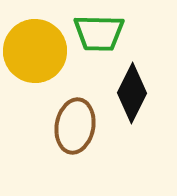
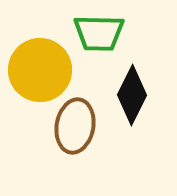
yellow circle: moved 5 px right, 19 px down
black diamond: moved 2 px down
